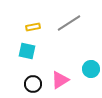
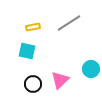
pink triangle: rotated 12 degrees counterclockwise
